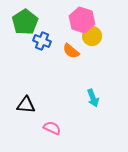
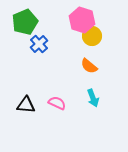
green pentagon: rotated 10 degrees clockwise
blue cross: moved 3 px left, 3 px down; rotated 24 degrees clockwise
orange semicircle: moved 18 px right, 15 px down
pink semicircle: moved 5 px right, 25 px up
